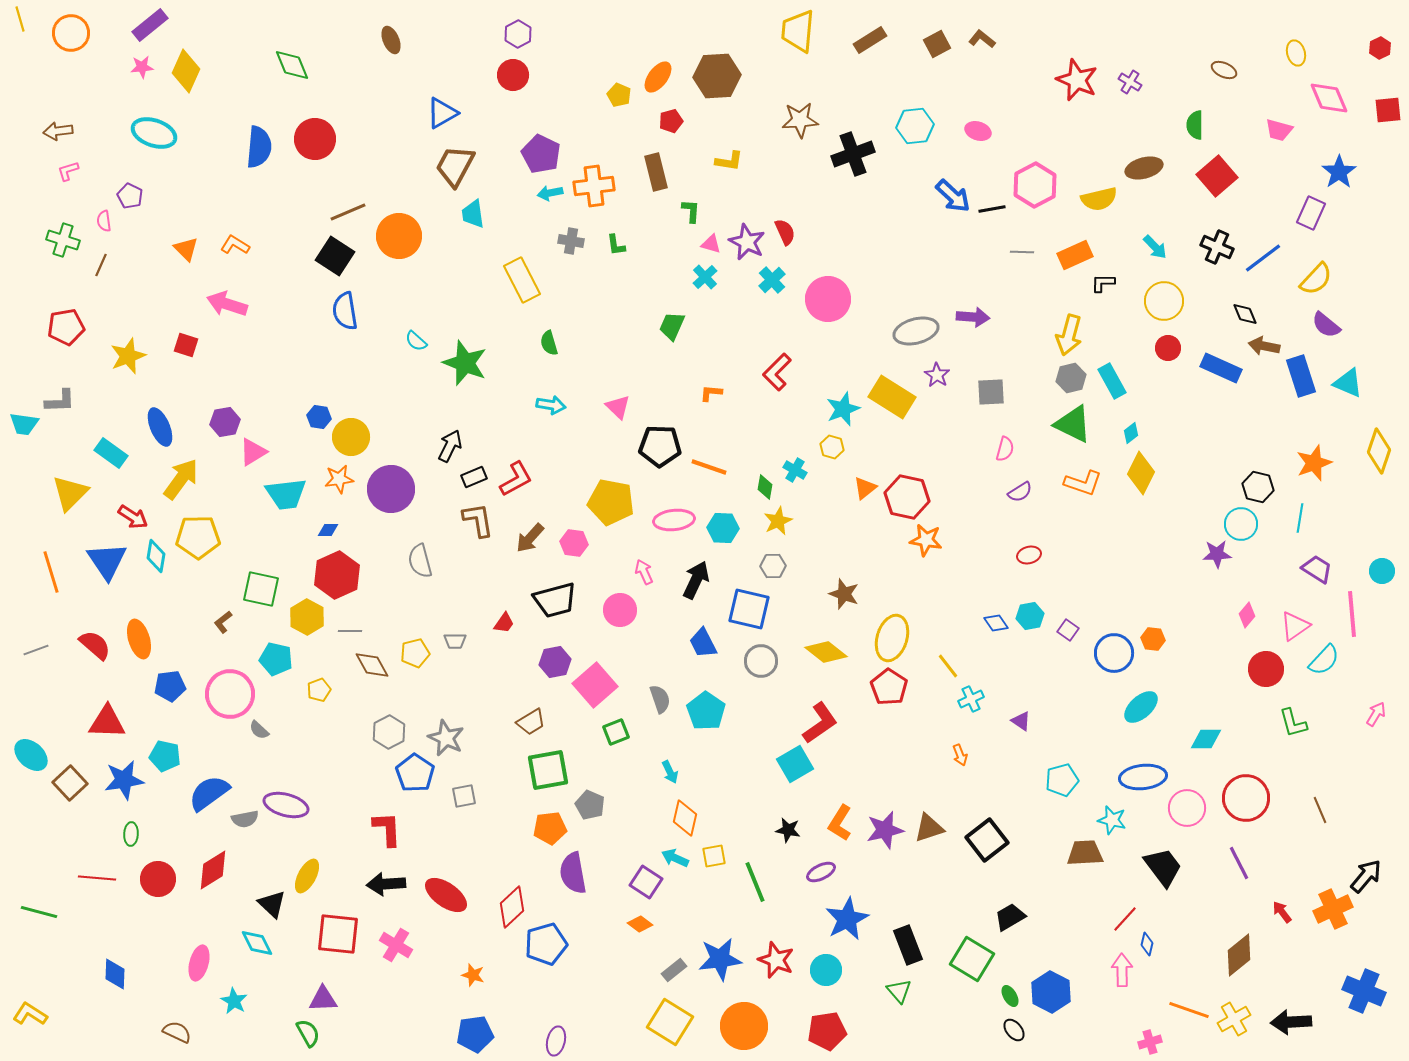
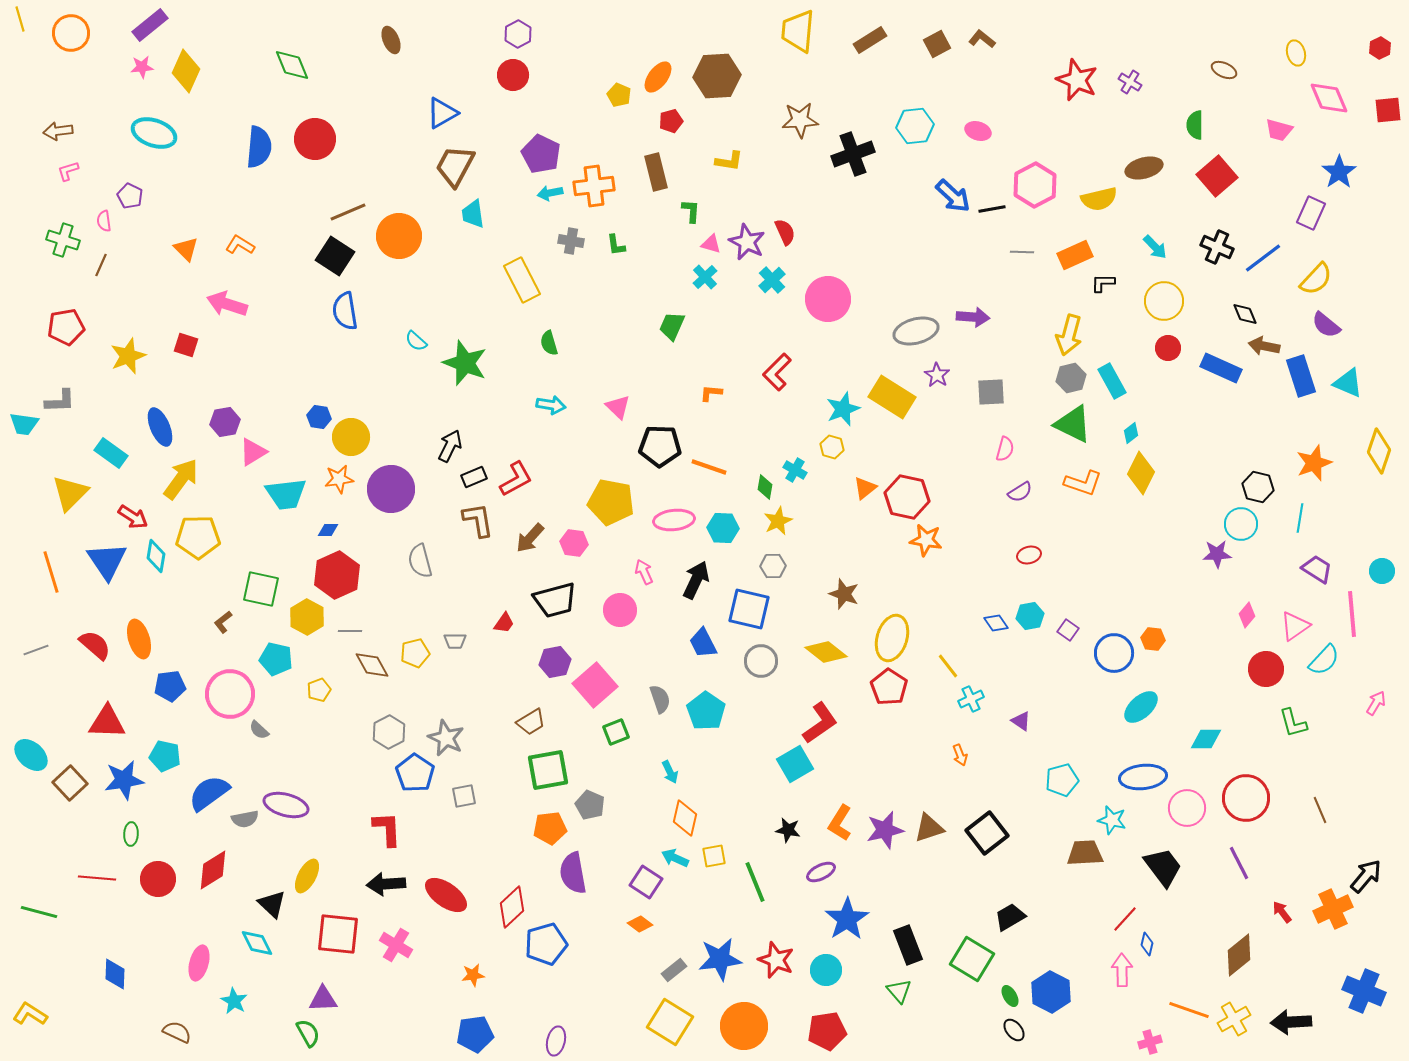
orange L-shape at (235, 245): moved 5 px right
pink arrow at (1376, 714): moved 11 px up
black square at (987, 840): moved 7 px up
blue star at (847, 919): rotated 6 degrees counterclockwise
orange star at (473, 975): rotated 25 degrees counterclockwise
